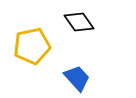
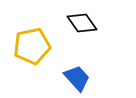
black diamond: moved 3 px right, 1 px down
